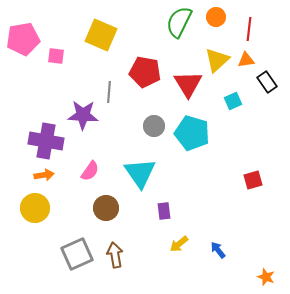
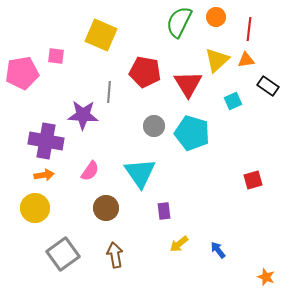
pink pentagon: moved 1 px left, 34 px down
black rectangle: moved 1 px right, 4 px down; rotated 20 degrees counterclockwise
gray square: moved 14 px left; rotated 12 degrees counterclockwise
